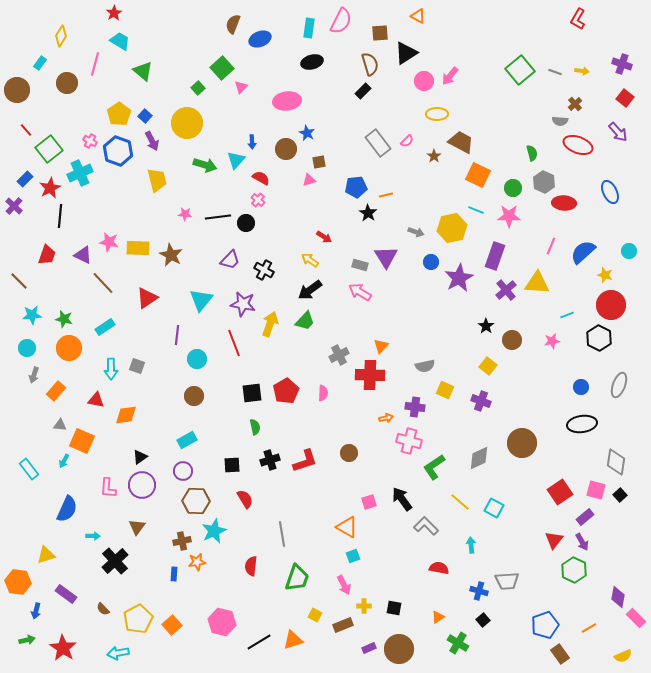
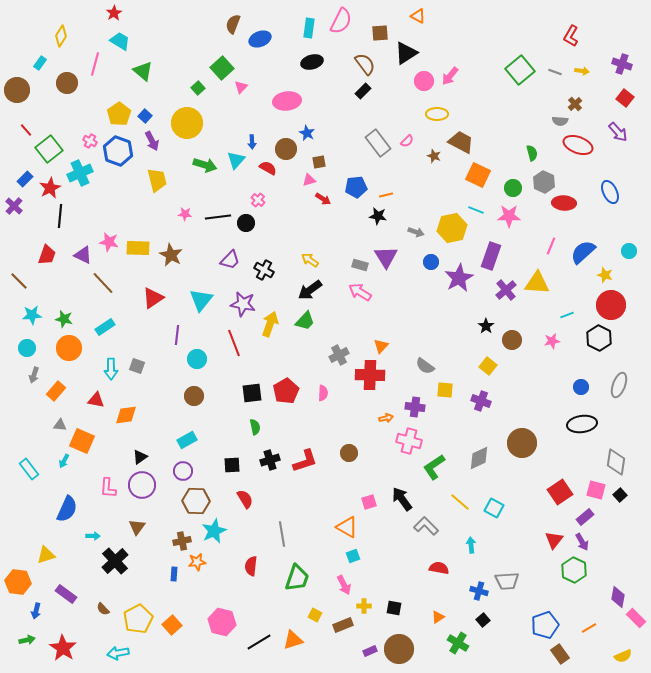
red L-shape at (578, 19): moved 7 px left, 17 px down
brown semicircle at (370, 64): moved 5 px left; rotated 20 degrees counterclockwise
brown star at (434, 156): rotated 16 degrees counterclockwise
red semicircle at (261, 178): moved 7 px right, 10 px up
black star at (368, 213): moved 10 px right, 3 px down; rotated 24 degrees counterclockwise
red arrow at (324, 237): moved 1 px left, 38 px up
purple rectangle at (495, 256): moved 4 px left
red triangle at (147, 298): moved 6 px right
gray semicircle at (425, 366): rotated 48 degrees clockwise
yellow square at (445, 390): rotated 18 degrees counterclockwise
purple rectangle at (369, 648): moved 1 px right, 3 px down
